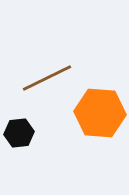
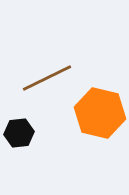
orange hexagon: rotated 9 degrees clockwise
